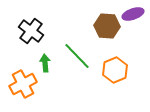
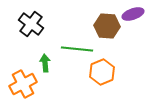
black cross: moved 7 px up
green line: moved 7 px up; rotated 40 degrees counterclockwise
orange hexagon: moved 13 px left, 2 px down
